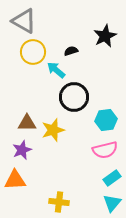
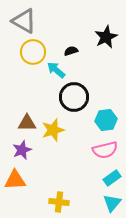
black star: moved 1 px right, 1 px down
